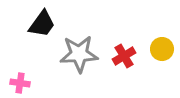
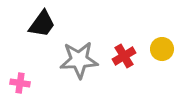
gray star: moved 6 px down
